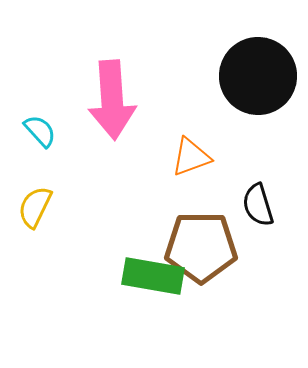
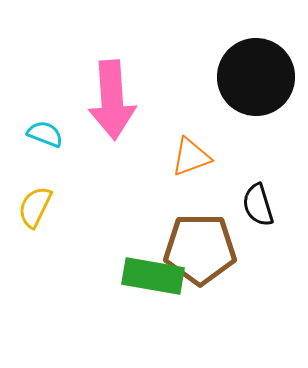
black circle: moved 2 px left, 1 px down
cyan semicircle: moved 5 px right, 3 px down; rotated 27 degrees counterclockwise
brown pentagon: moved 1 px left, 2 px down
